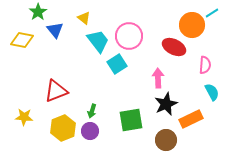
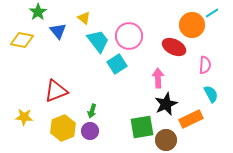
blue triangle: moved 3 px right, 1 px down
cyan semicircle: moved 1 px left, 2 px down
green square: moved 11 px right, 7 px down
